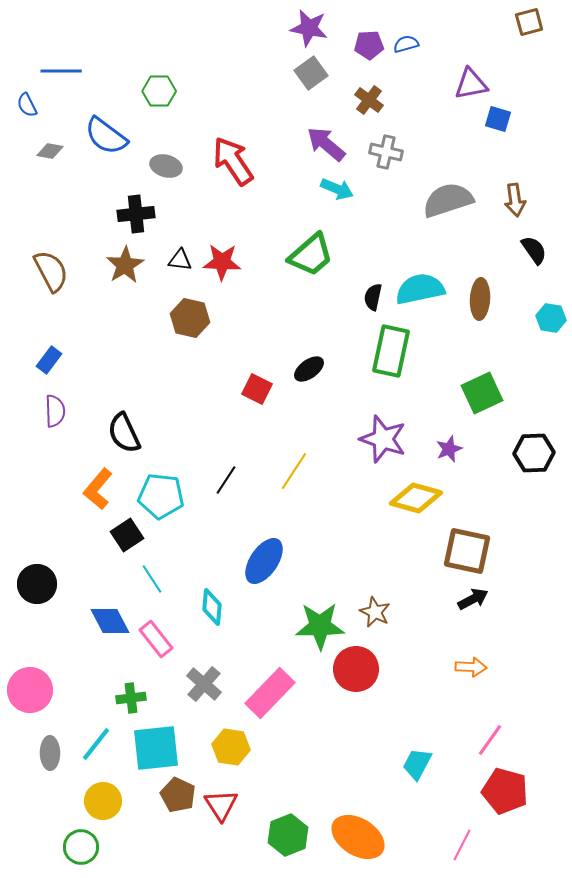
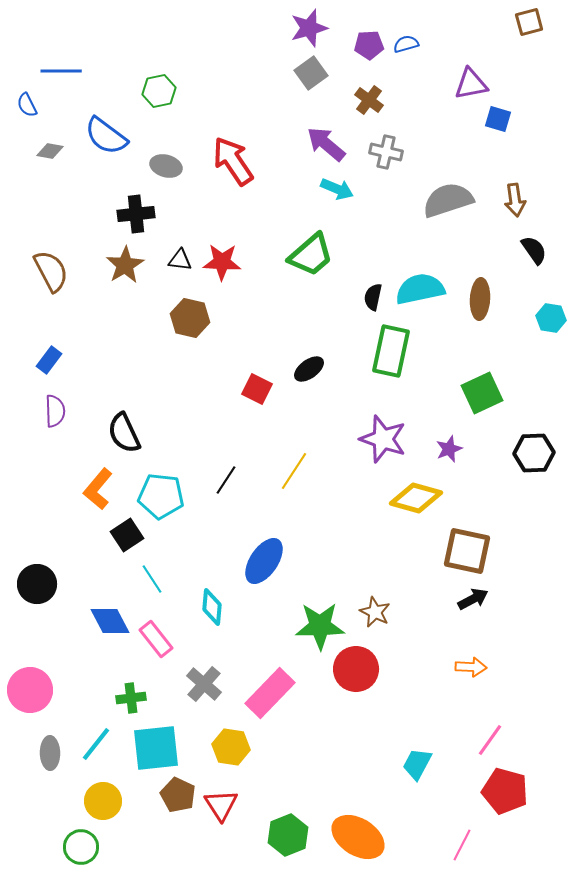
purple star at (309, 28): rotated 27 degrees counterclockwise
green hexagon at (159, 91): rotated 12 degrees counterclockwise
